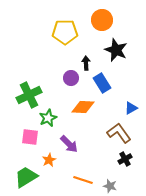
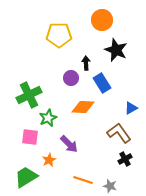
yellow pentagon: moved 6 px left, 3 px down
